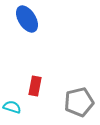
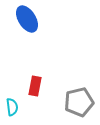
cyan semicircle: rotated 66 degrees clockwise
